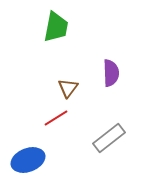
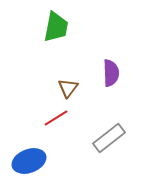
blue ellipse: moved 1 px right, 1 px down
